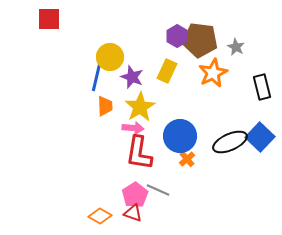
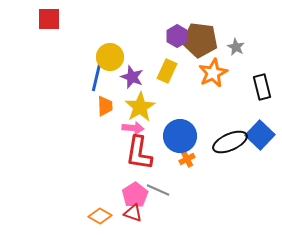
blue square: moved 2 px up
orange cross: rotated 14 degrees clockwise
